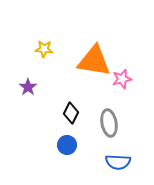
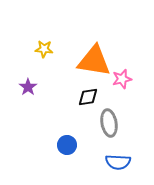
black diamond: moved 17 px right, 16 px up; rotated 55 degrees clockwise
